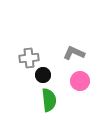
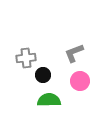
gray L-shape: rotated 45 degrees counterclockwise
gray cross: moved 3 px left
green semicircle: rotated 85 degrees counterclockwise
